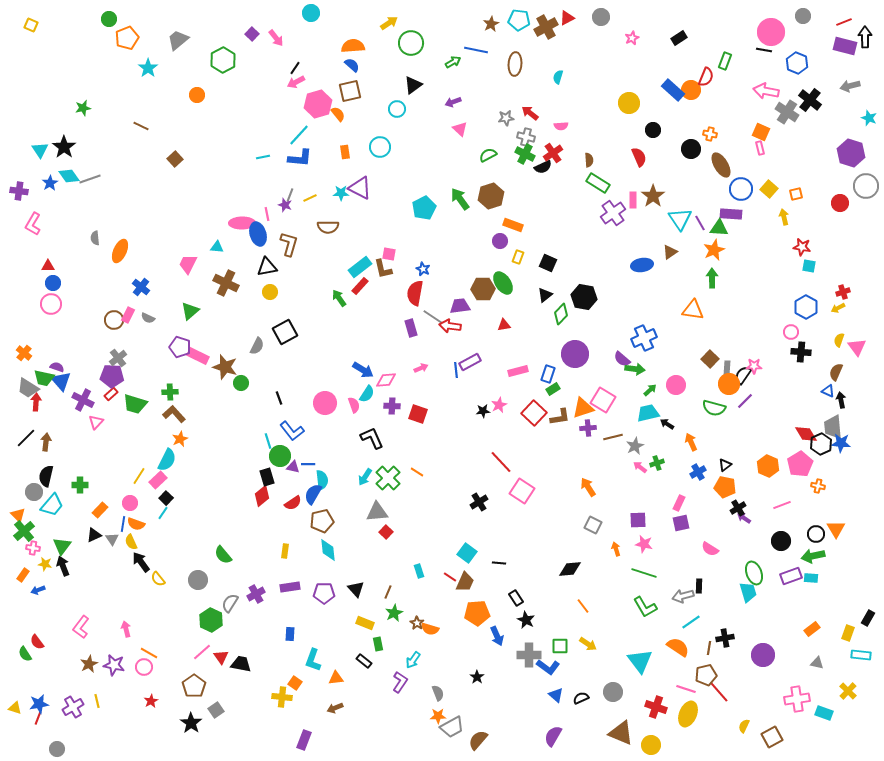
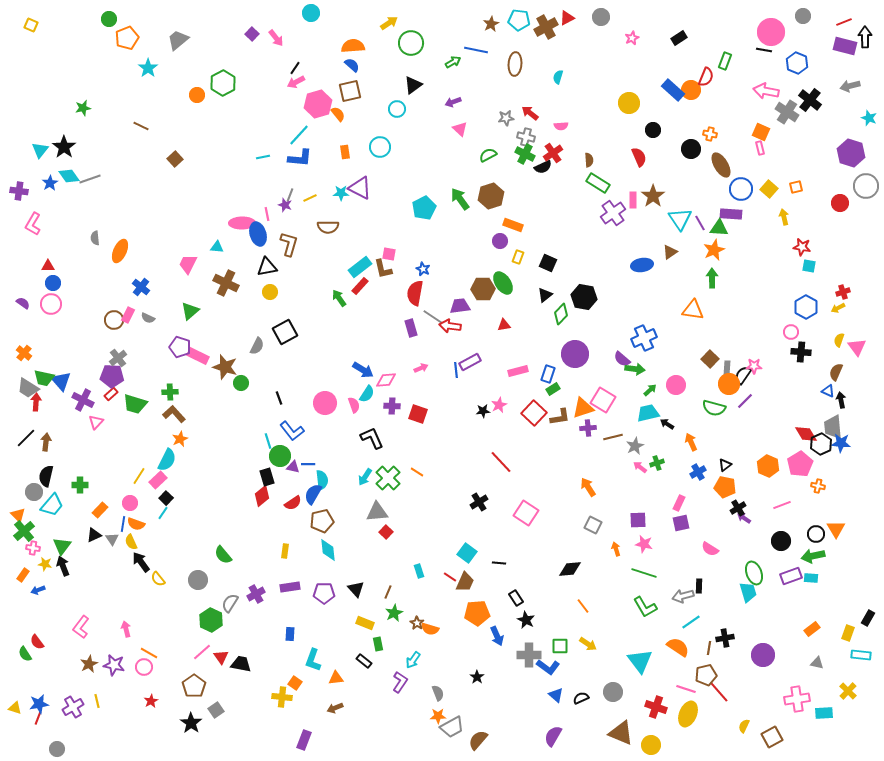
green hexagon at (223, 60): moved 23 px down
cyan triangle at (40, 150): rotated 12 degrees clockwise
orange square at (796, 194): moved 7 px up
purple semicircle at (57, 367): moved 34 px left, 64 px up; rotated 16 degrees clockwise
pink square at (522, 491): moved 4 px right, 22 px down
cyan rectangle at (824, 713): rotated 24 degrees counterclockwise
